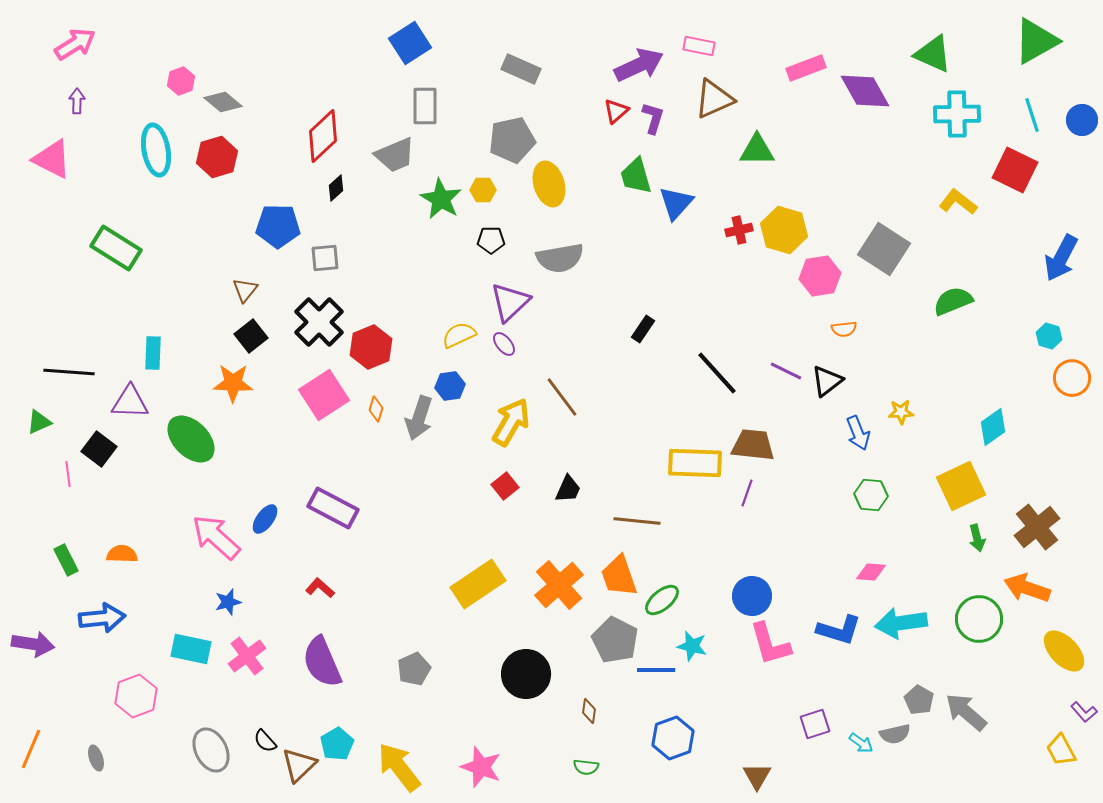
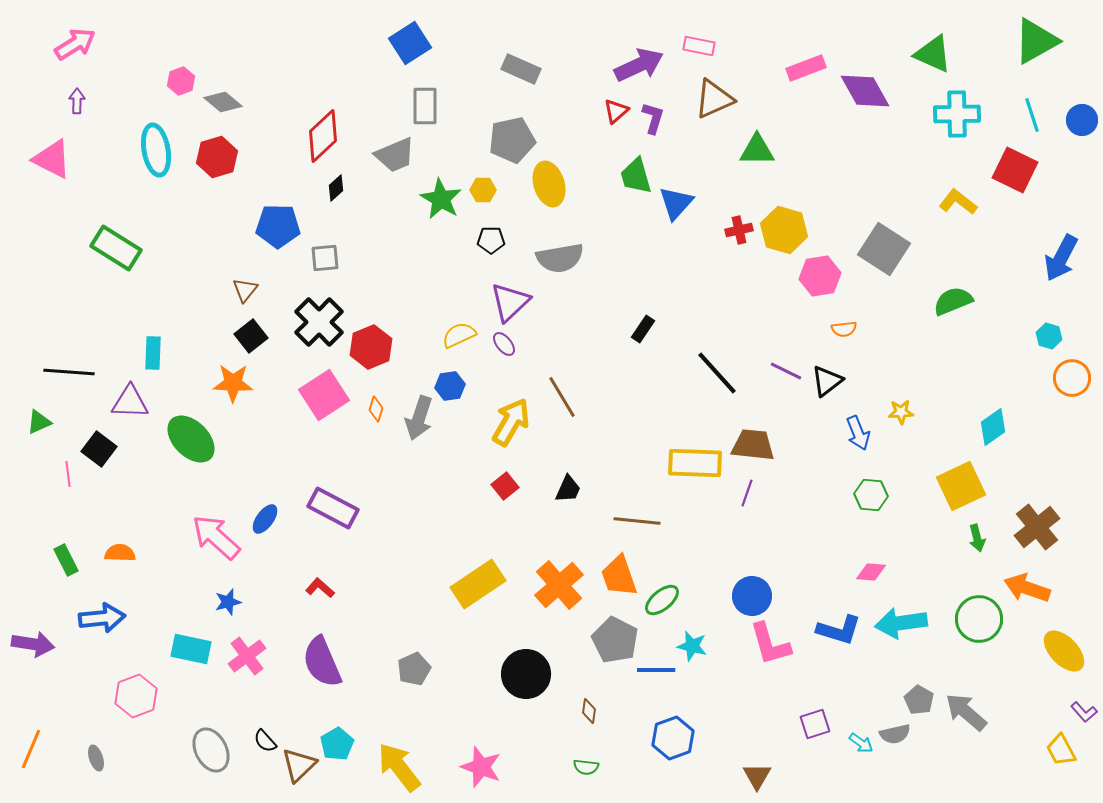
brown line at (562, 397): rotated 6 degrees clockwise
orange semicircle at (122, 554): moved 2 px left, 1 px up
